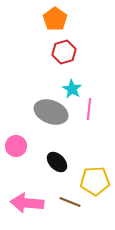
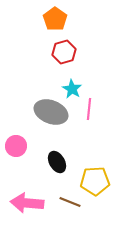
black ellipse: rotated 15 degrees clockwise
